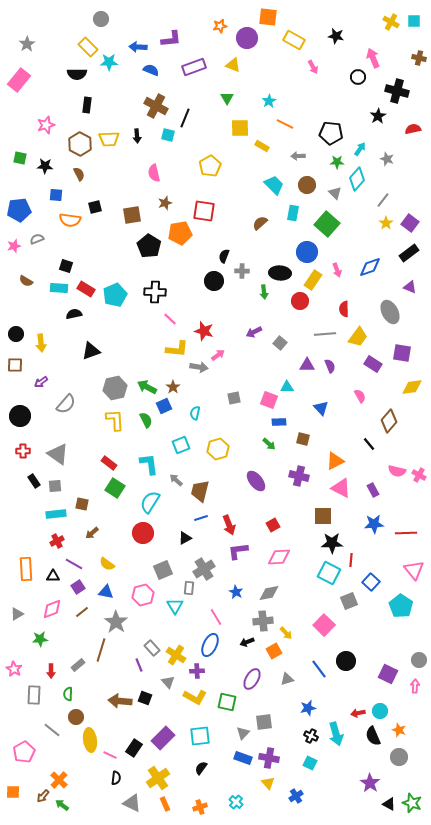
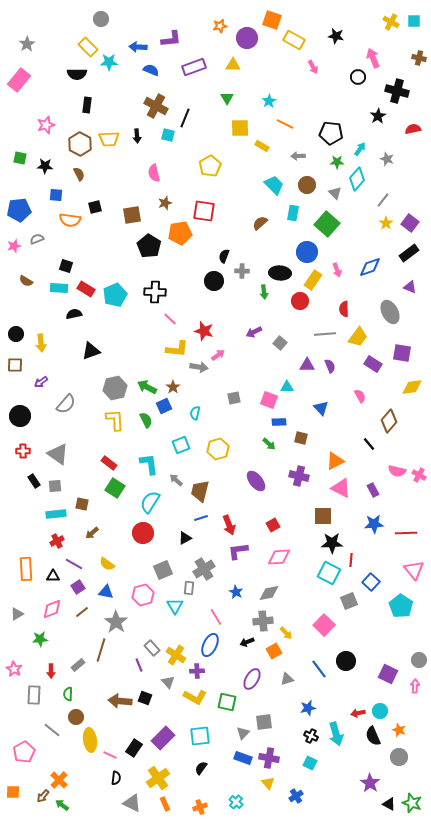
orange square at (268, 17): moved 4 px right, 3 px down; rotated 12 degrees clockwise
yellow triangle at (233, 65): rotated 21 degrees counterclockwise
brown square at (303, 439): moved 2 px left, 1 px up
